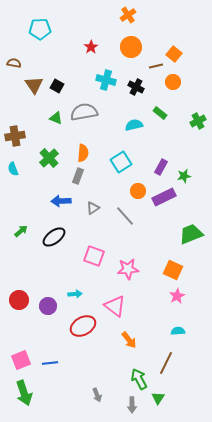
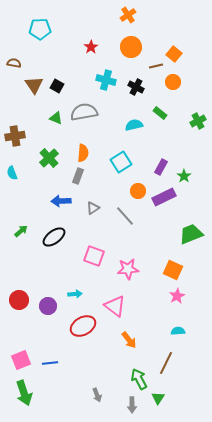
cyan semicircle at (13, 169): moved 1 px left, 4 px down
green star at (184, 176): rotated 24 degrees counterclockwise
